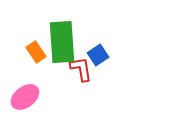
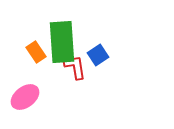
red L-shape: moved 6 px left, 2 px up
